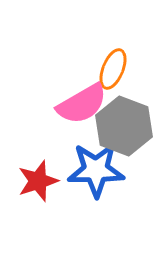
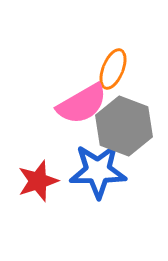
blue star: moved 2 px right, 1 px down
